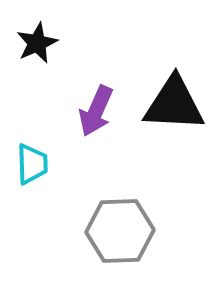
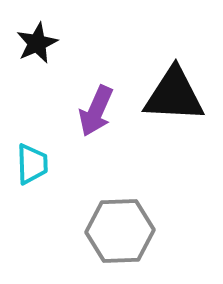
black triangle: moved 9 px up
